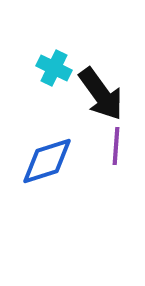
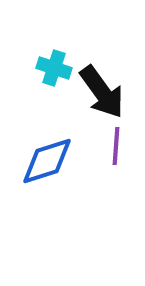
cyan cross: rotated 8 degrees counterclockwise
black arrow: moved 1 px right, 2 px up
